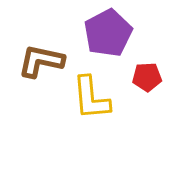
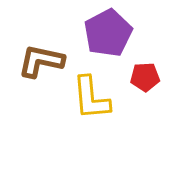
red pentagon: moved 2 px left
